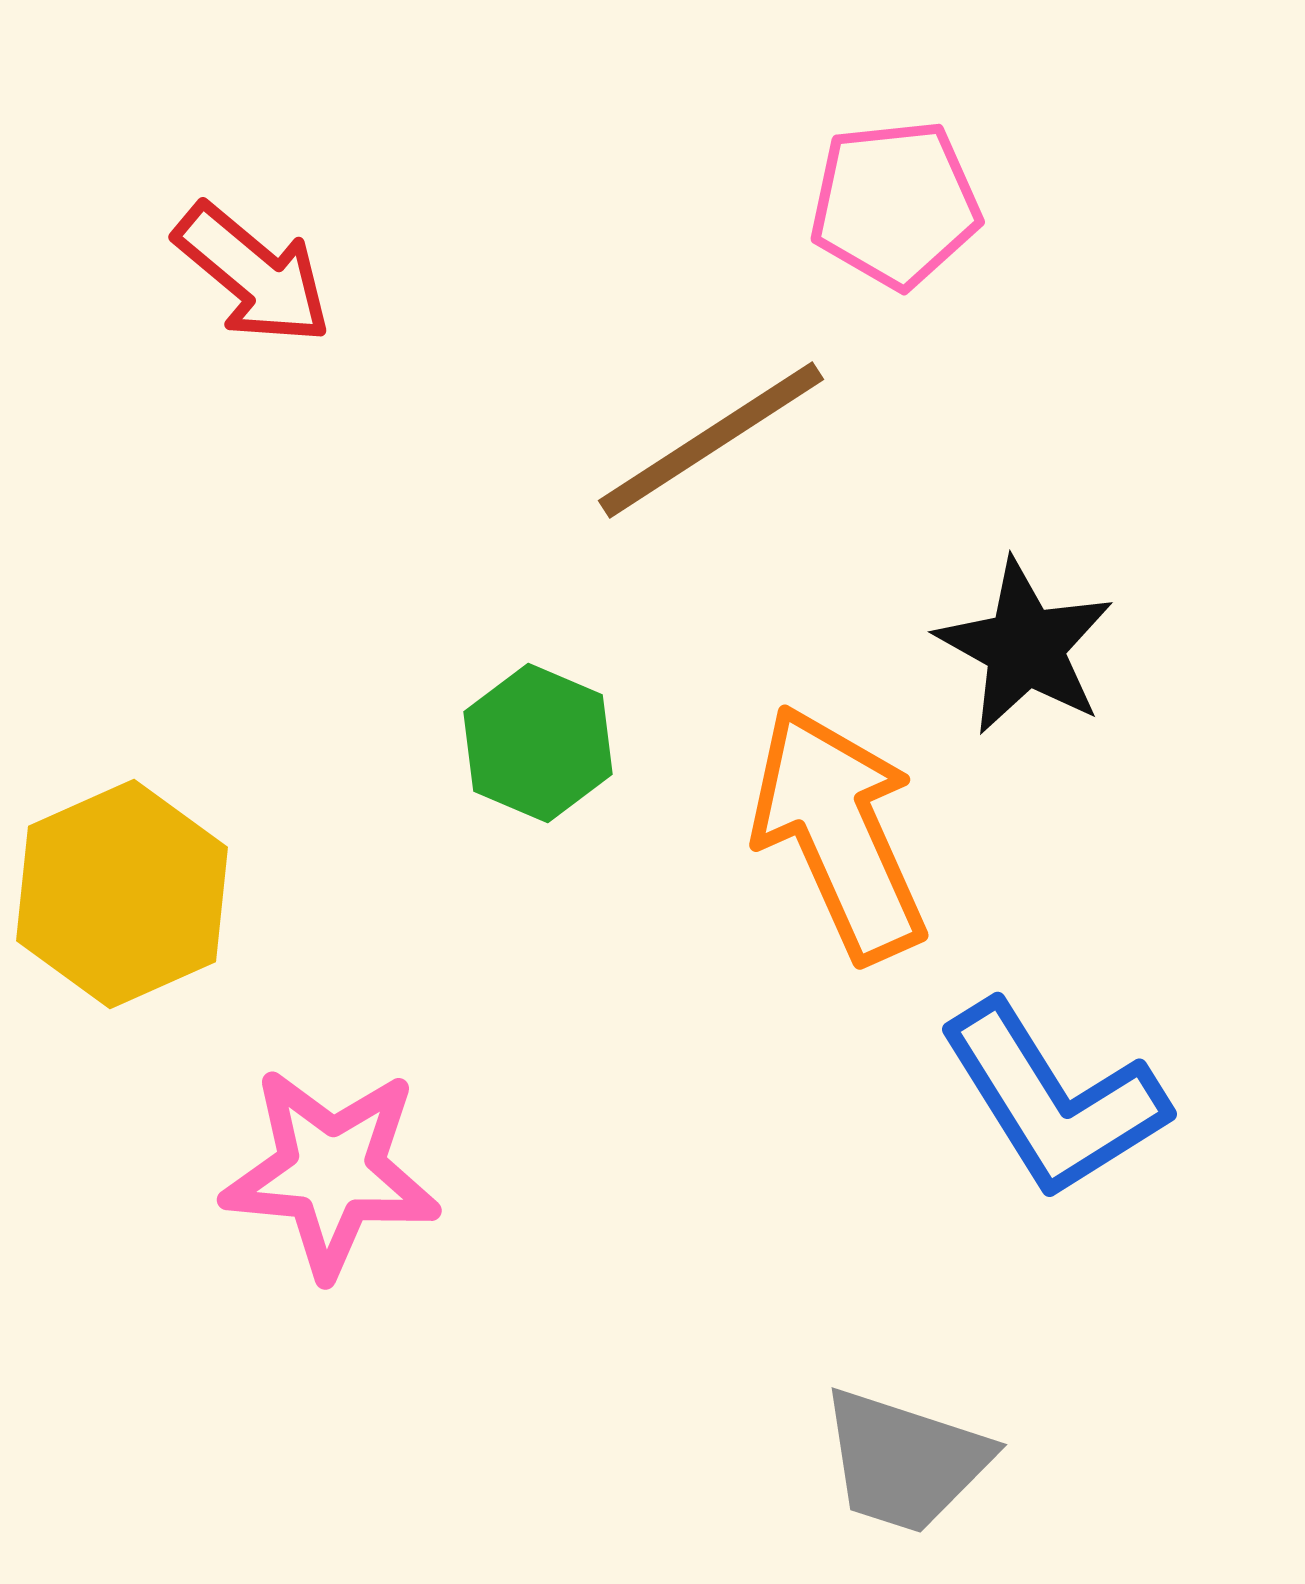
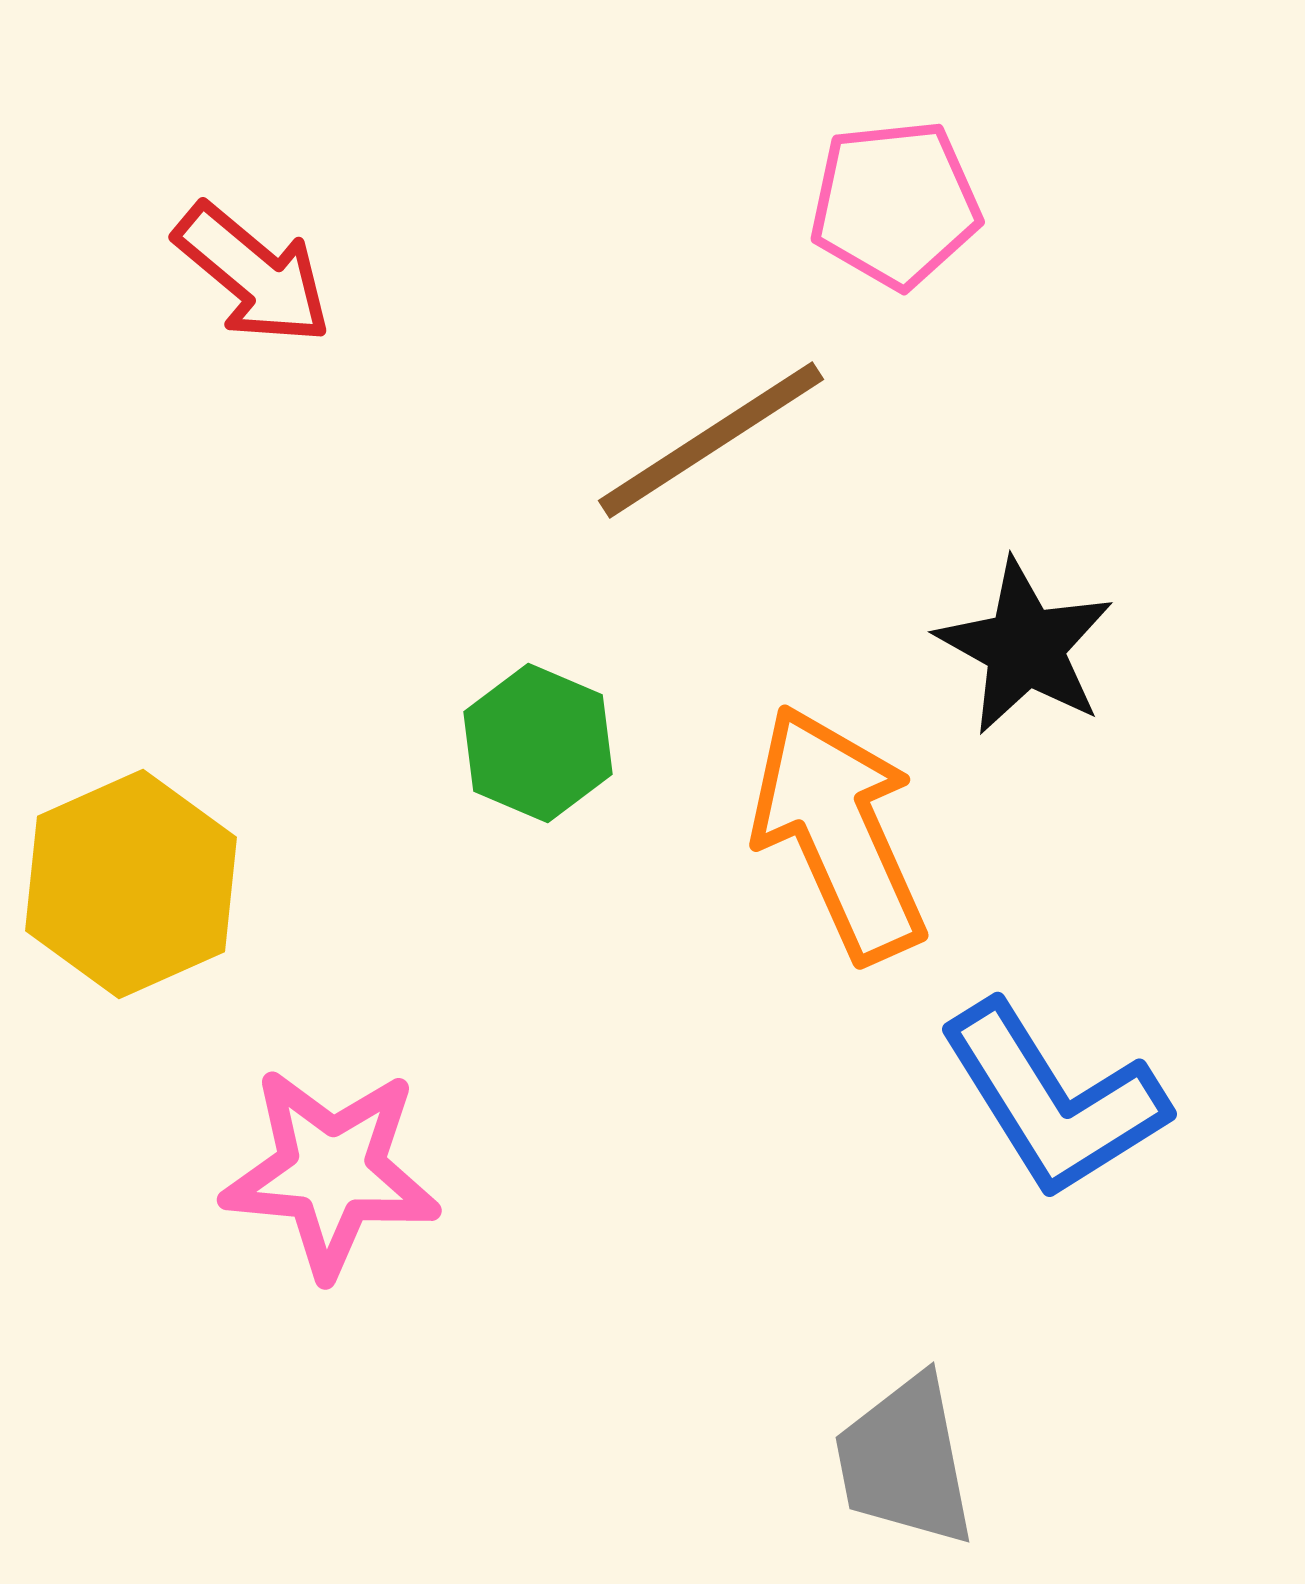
yellow hexagon: moved 9 px right, 10 px up
gray trapezoid: rotated 61 degrees clockwise
